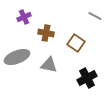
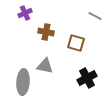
purple cross: moved 1 px right, 4 px up
brown cross: moved 1 px up
brown square: rotated 18 degrees counterclockwise
gray ellipse: moved 6 px right, 25 px down; rotated 65 degrees counterclockwise
gray triangle: moved 4 px left, 1 px down
